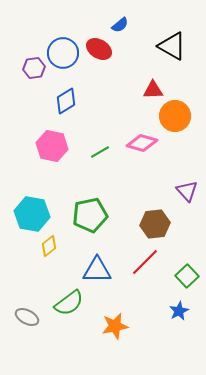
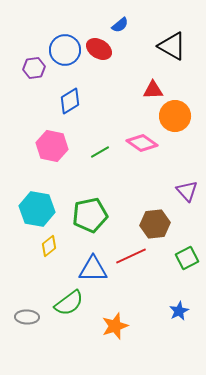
blue circle: moved 2 px right, 3 px up
blue diamond: moved 4 px right
pink diamond: rotated 20 degrees clockwise
cyan hexagon: moved 5 px right, 5 px up
red line: moved 14 px left, 6 px up; rotated 20 degrees clockwise
blue triangle: moved 4 px left, 1 px up
green square: moved 18 px up; rotated 15 degrees clockwise
gray ellipse: rotated 25 degrees counterclockwise
orange star: rotated 8 degrees counterclockwise
